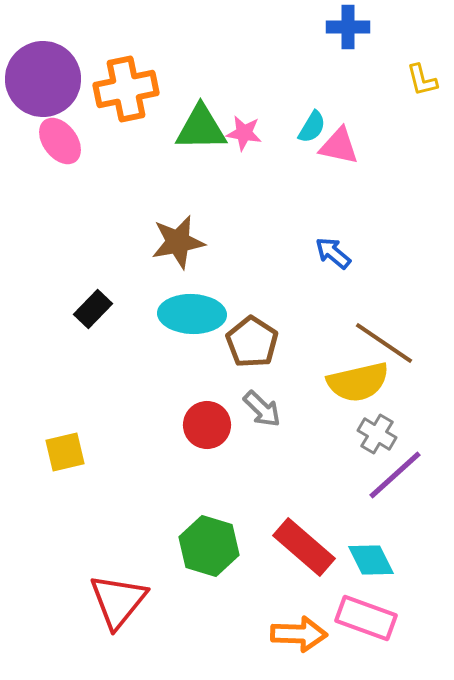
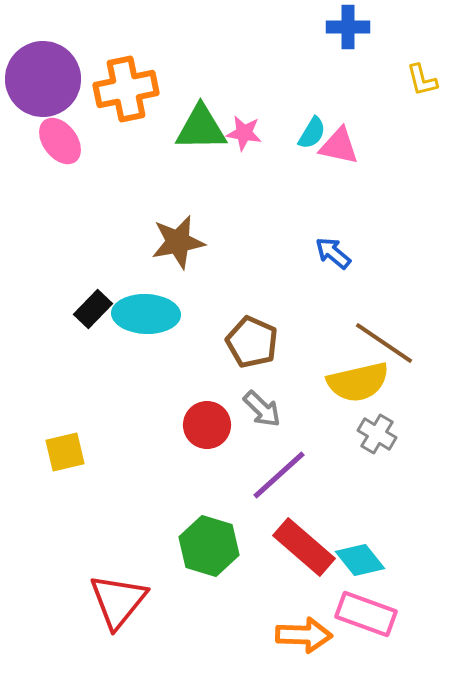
cyan semicircle: moved 6 px down
cyan ellipse: moved 46 px left
brown pentagon: rotated 9 degrees counterclockwise
purple line: moved 116 px left
cyan diamond: moved 11 px left; rotated 12 degrees counterclockwise
pink rectangle: moved 4 px up
orange arrow: moved 5 px right, 1 px down
